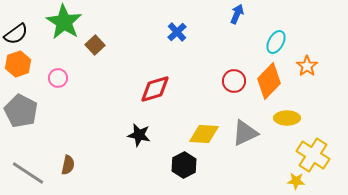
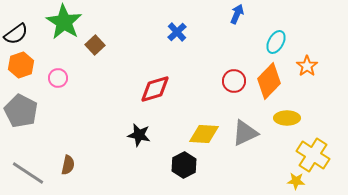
orange hexagon: moved 3 px right, 1 px down
